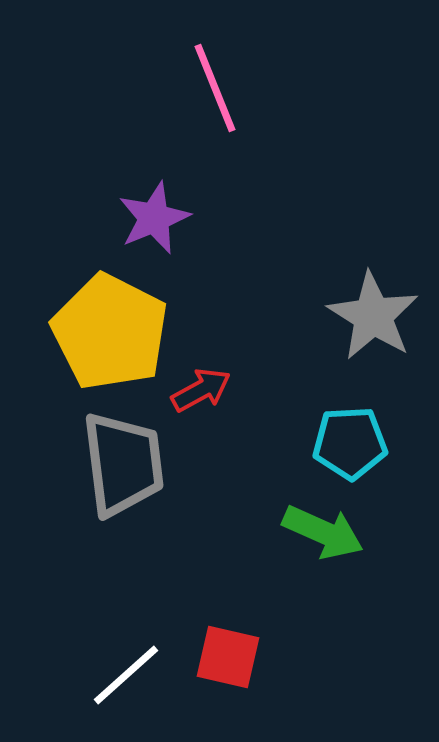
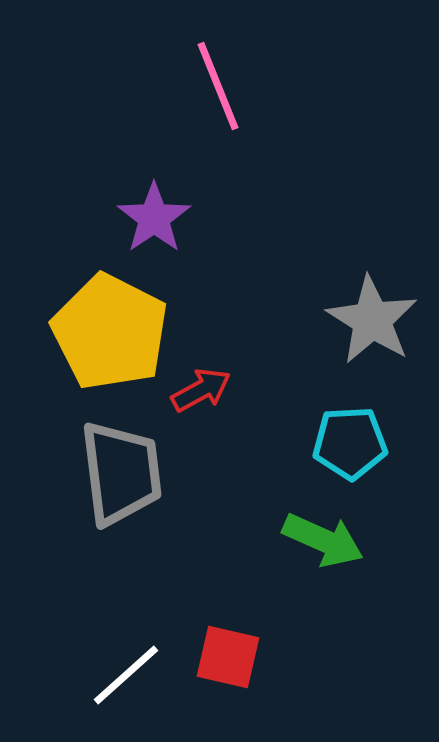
pink line: moved 3 px right, 2 px up
purple star: rotated 12 degrees counterclockwise
gray star: moved 1 px left, 4 px down
gray trapezoid: moved 2 px left, 9 px down
green arrow: moved 8 px down
